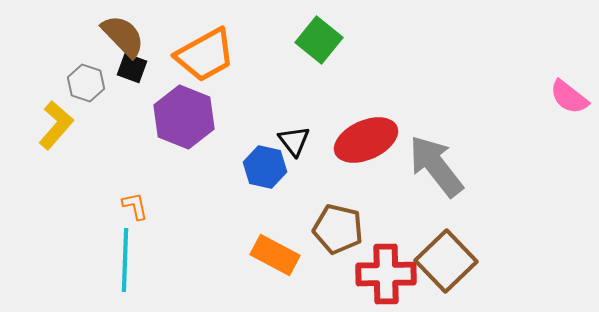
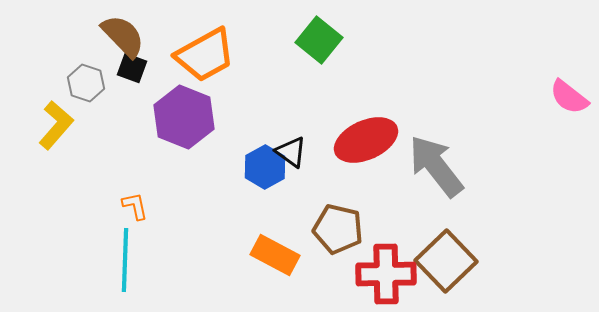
black triangle: moved 3 px left, 11 px down; rotated 16 degrees counterclockwise
blue hexagon: rotated 18 degrees clockwise
